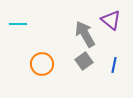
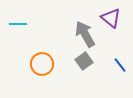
purple triangle: moved 2 px up
blue line: moved 6 px right; rotated 49 degrees counterclockwise
